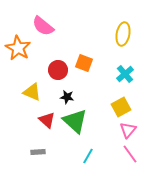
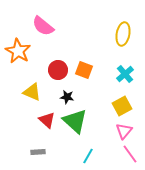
orange star: moved 3 px down
orange square: moved 7 px down
yellow square: moved 1 px right, 1 px up
pink triangle: moved 4 px left, 1 px down
